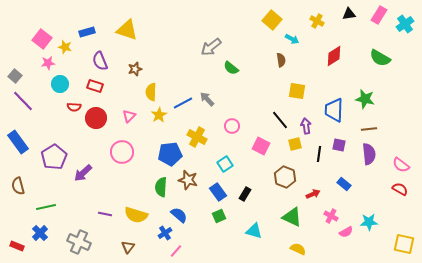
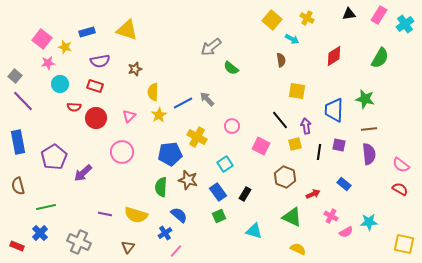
yellow cross at (317, 21): moved 10 px left, 3 px up
green semicircle at (380, 58): rotated 90 degrees counterclockwise
purple semicircle at (100, 61): rotated 78 degrees counterclockwise
yellow semicircle at (151, 92): moved 2 px right
blue rectangle at (18, 142): rotated 25 degrees clockwise
black line at (319, 154): moved 2 px up
